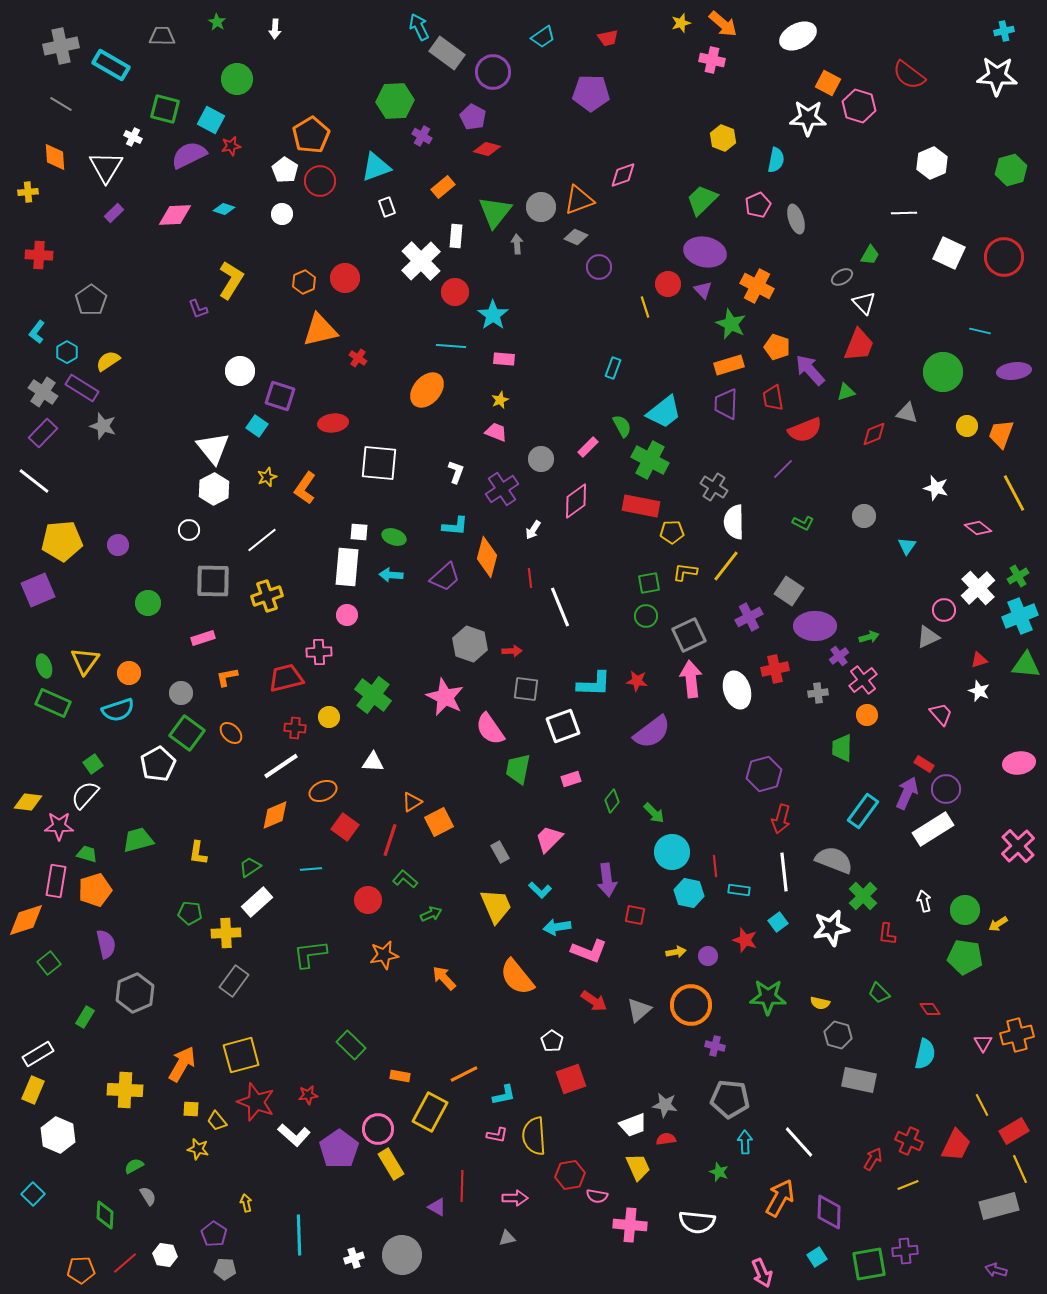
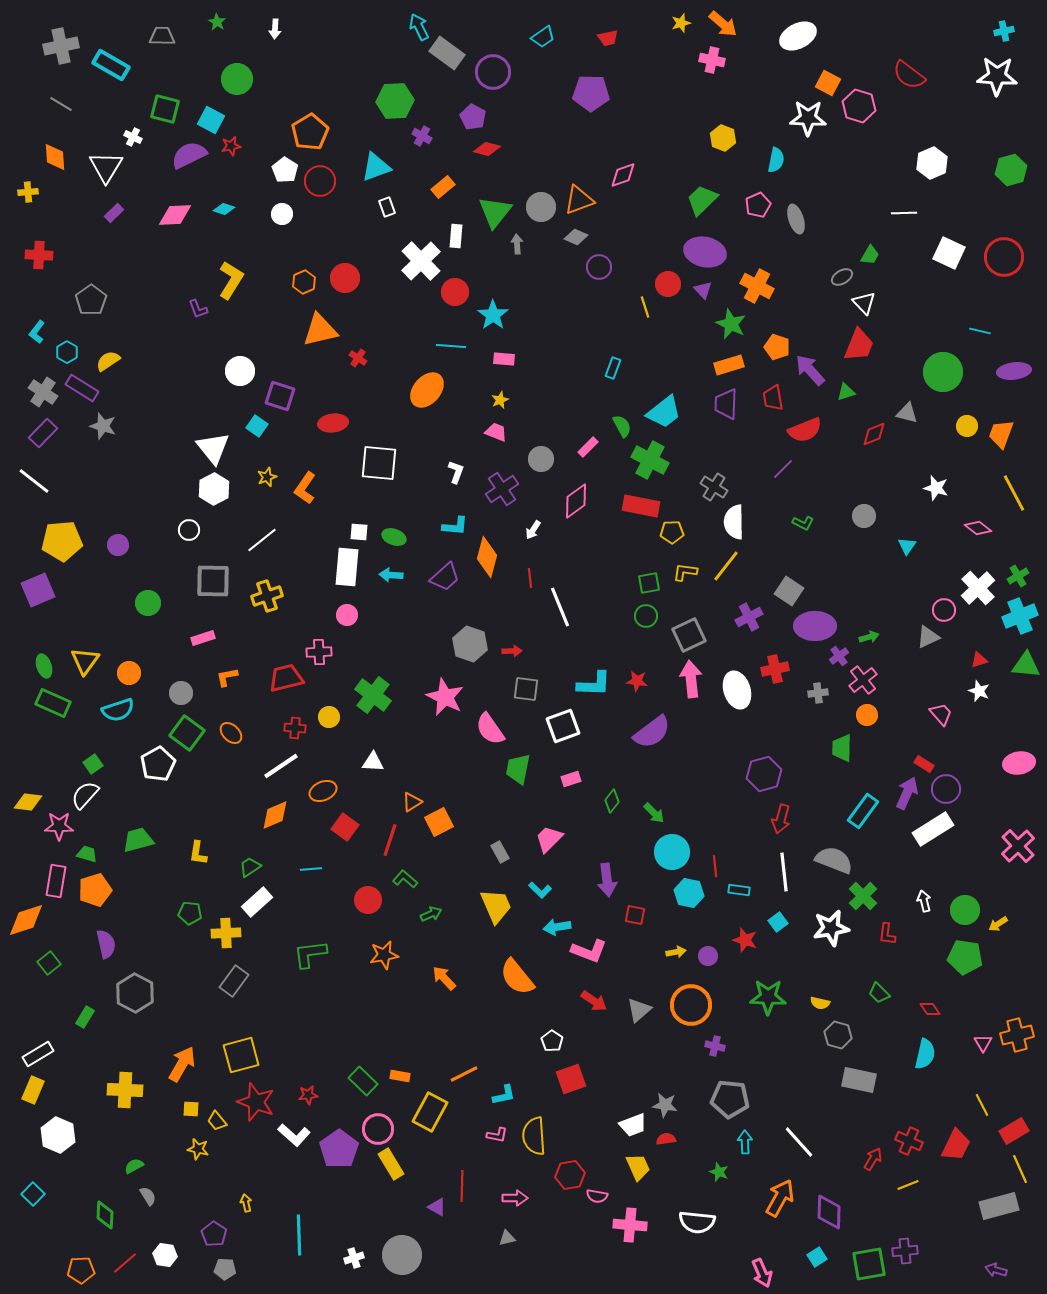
orange pentagon at (311, 135): moved 1 px left, 3 px up
gray hexagon at (135, 993): rotated 9 degrees counterclockwise
green rectangle at (351, 1045): moved 12 px right, 36 px down
